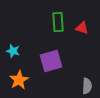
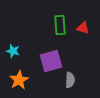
green rectangle: moved 2 px right, 3 px down
red triangle: moved 1 px right
gray semicircle: moved 17 px left, 6 px up
